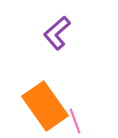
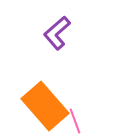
orange rectangle: rotated 6 degrees counterclockwise
